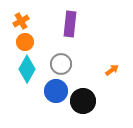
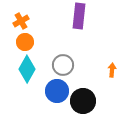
purple rectangle: moved 9 px right, 8 px up
gray circle: moved 2 px right, 1 px down
orange arrow: rotated 48 degrees counterclockwise
blue circle: moved 1 px right
